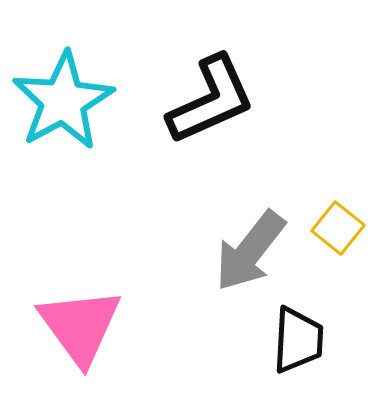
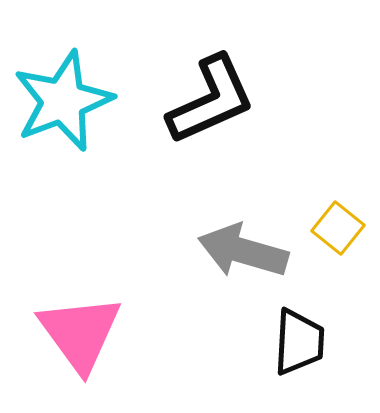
cyan star: rotated 8 degrees clockwise
gray arrow: moved 7 px left; rotated 68 degrees clockwise
pink triangle: moved 7 px down
black trapezoid: moved 1 px right, 2 px down
